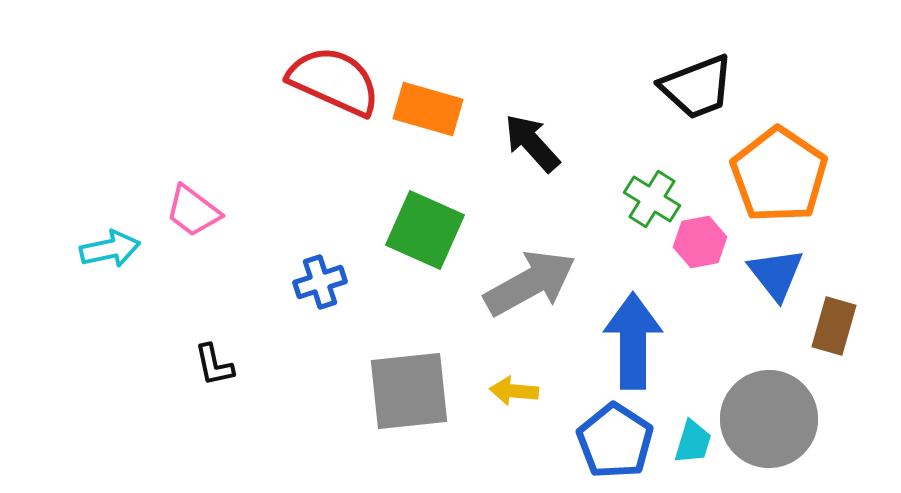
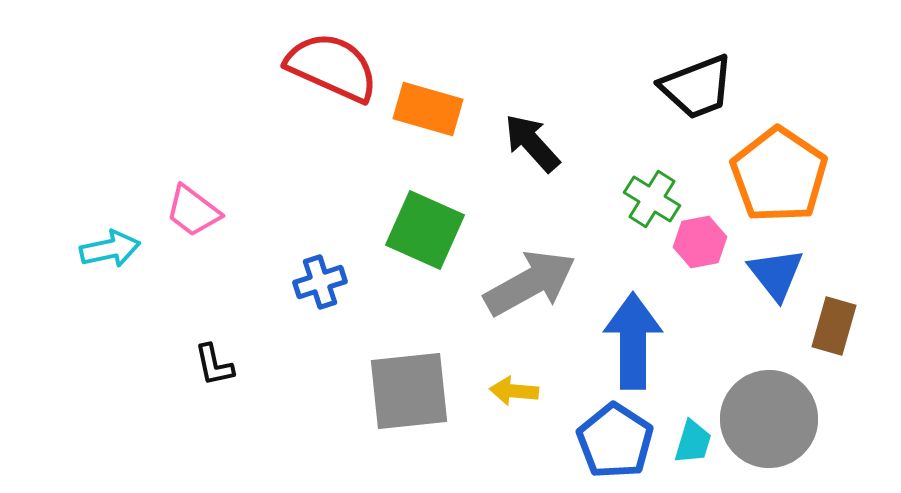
red semicircle: moved 2 px left, 14 px up
